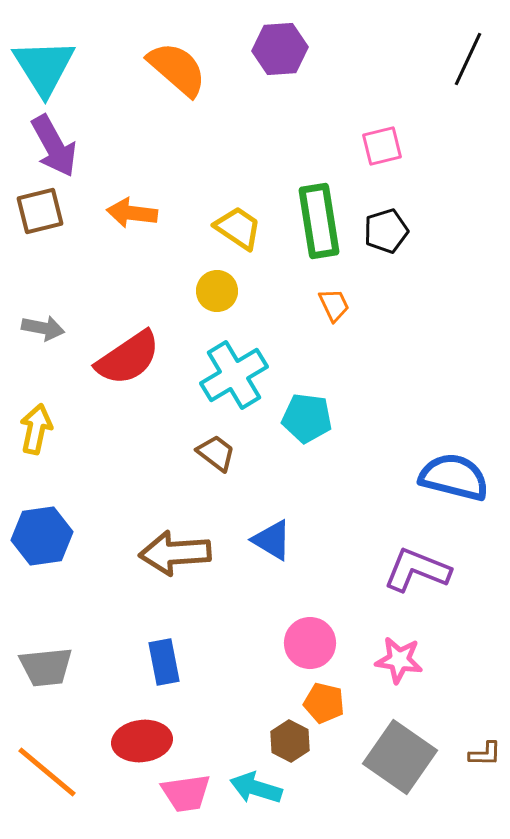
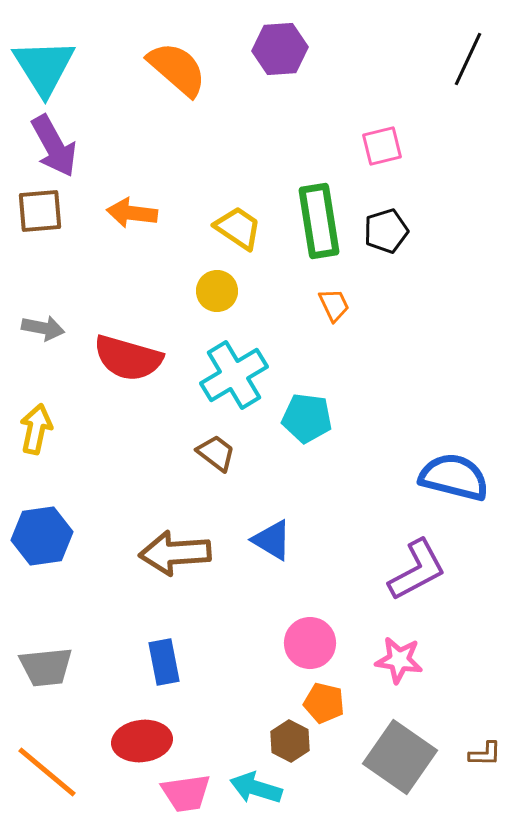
brown square: rotated 9 degrees clockwise
red semicircle: rotated 50 degrees clockwise
purple L-shape: rotated 130 degrees clockwise
